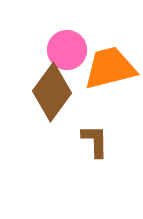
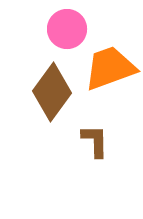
pink circle: moved 21 px up
orange trapezoid: rotated 6 degrees counterclockwise
